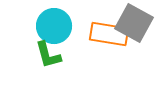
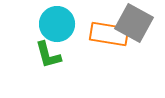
cyan circle: moved 3 px right, 2 px up
